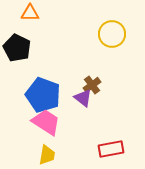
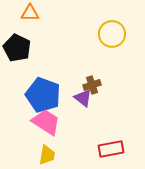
brown cross: rotated 18 degrees clockwise
